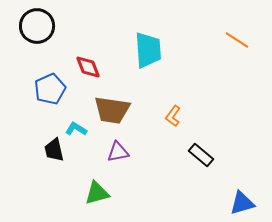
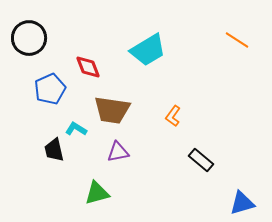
black circle: moved 8 px left, 12 px down
cyan trapezoid: rotated 63 degrees clockwise
black rectangle: moved 5 px down
